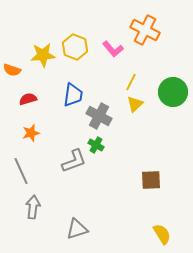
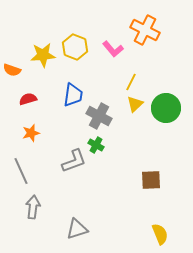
green circle: moved 7 px left, 16 px down
yellow semicircle: moved 2 px left; rotated 10 degrees clockwise
